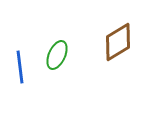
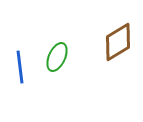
green ellipse: moved 2 px down
